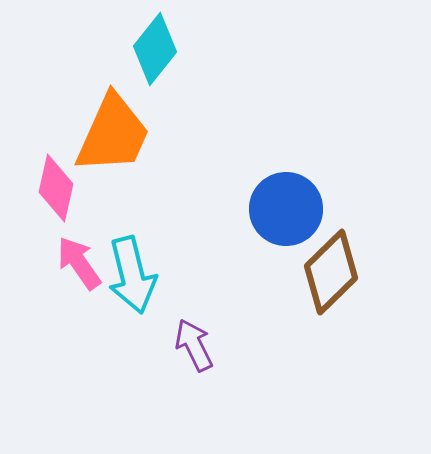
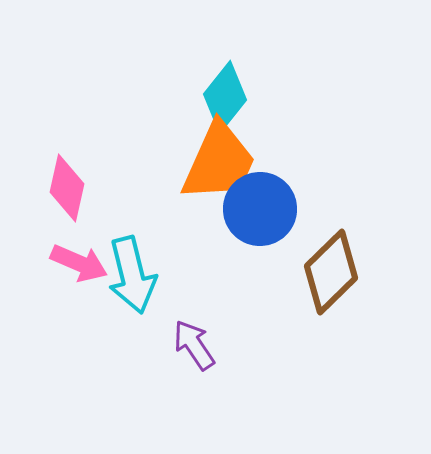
cyan diamond: moved 70 px right, 48 px down
orange trapezoid: moved 106 px right, 28 px down
pink diamond: moved 11 px right
blue circle: moved 26 px left
pink arrow: rotated 148 degrees clockwise
purple arrow: rotated 8 degrees counterclockwise
